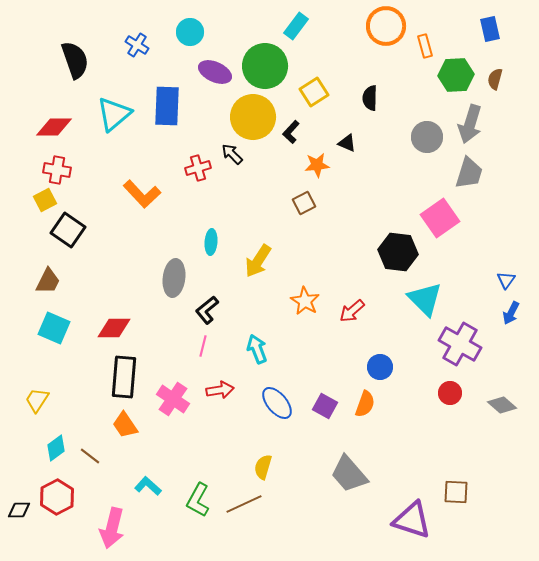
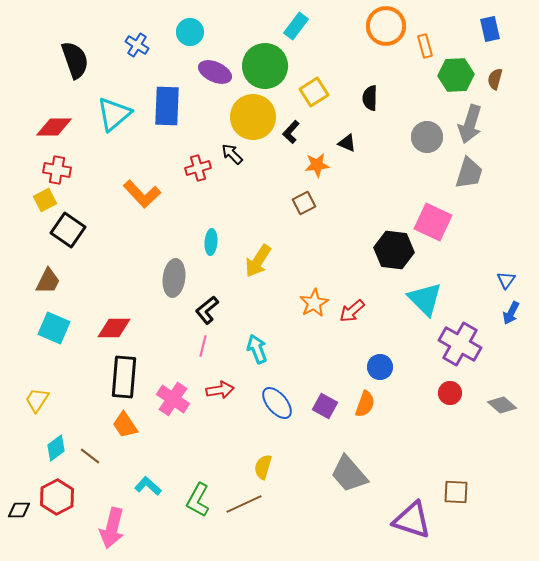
pink square at (440, 218): moved 7 px left, 4 px down; rotated 30 degrees counterclockwise
black hexagon at (398, 252): moved 4 px left, 2 px up
orange star at (305, 301): moved 9 px right, 2 px down; rotated 12 degrees clockwise
